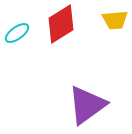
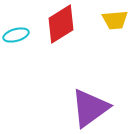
cyan ellipse: moved 1 px left, 2 px down; rotated 20 degrees clockwise
purple triangle: moved 3 px right, 3 px down
